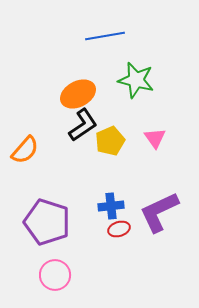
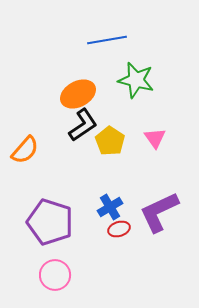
blue line: moved 2 px right, 4 px down
yellow pentagon: rotated 16 degrees counterclockwise
blue cross: moved 1 px left, 1 px down; rotated 25 degrees counterclockwise
purple pentagon: moved 3 px right
